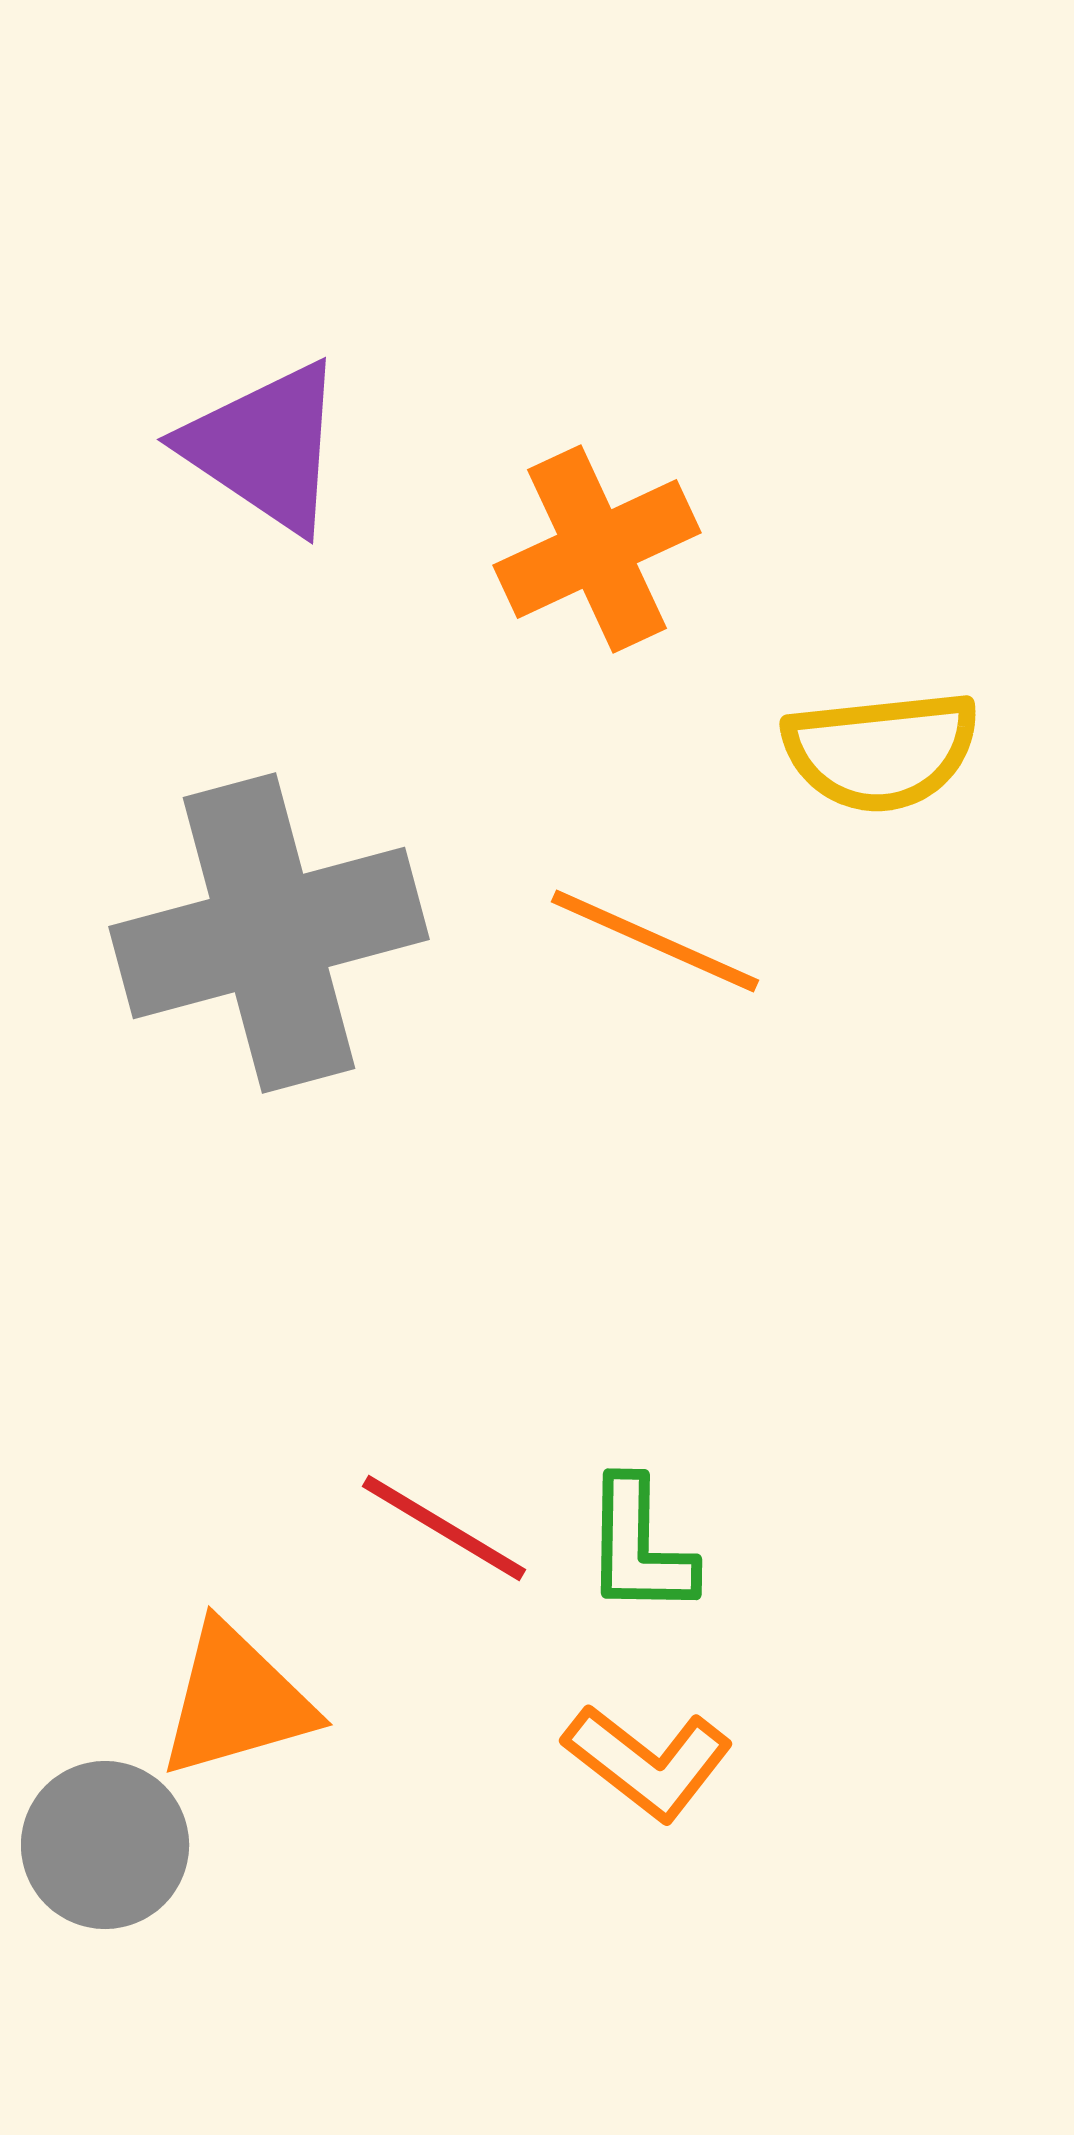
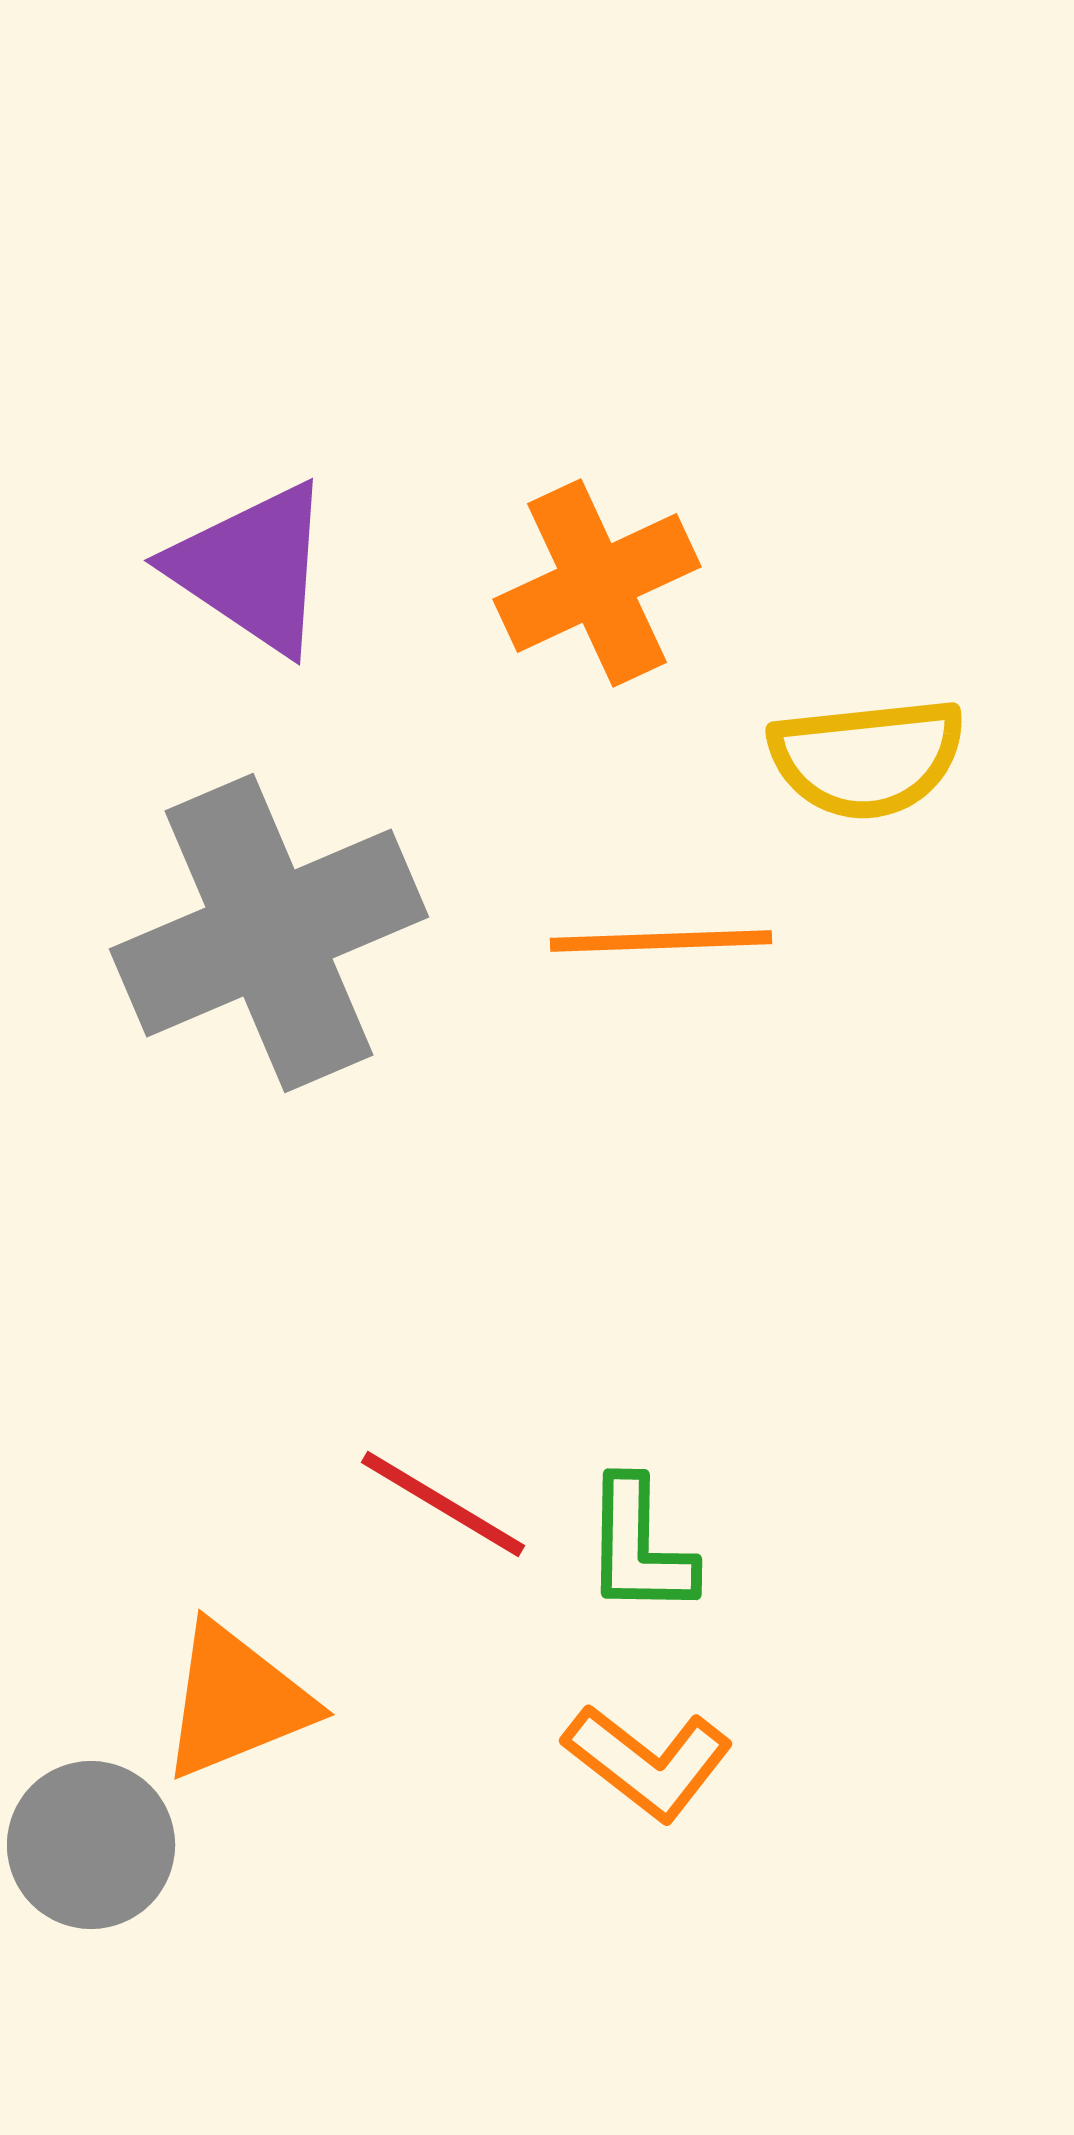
purple triangle: moved 13 px left, 121 px down
orange cross: moved 34 px down
yellow semicircle: moved 14 px left, 7 px down
gray cross: rotated 8 degrees counterclockwise
orange line: moved 6 px right; rotated 26 degrees counterclockwise
red line: moved 1 px left, 24 px up
orange triangle: rotated 6 degrees counterclockwise
gray circle: moved 14 px left
